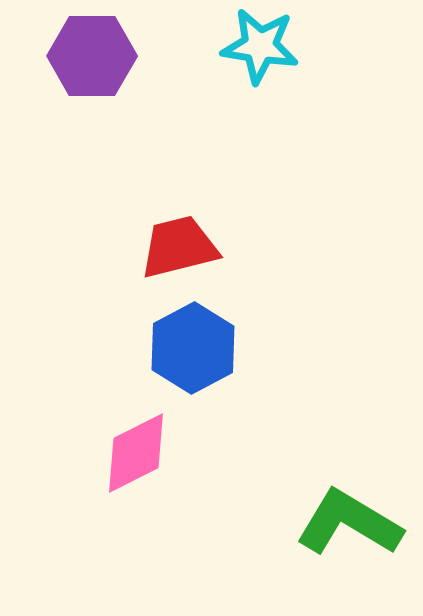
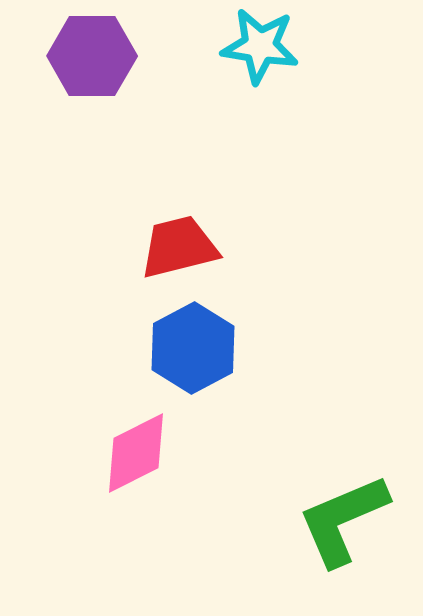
green L-shape: moved 6 px left, 3 px up; rotated 54 degrees counterclockwise
